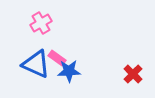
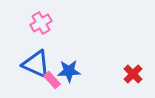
pink rectangle: moved 5 px left, 22 px down; rotated 12 degrees clockwise
